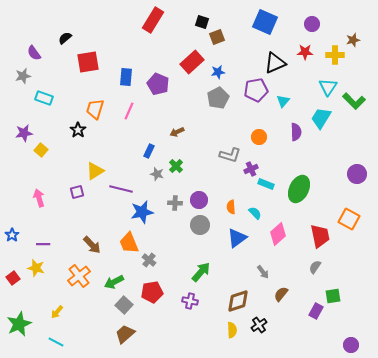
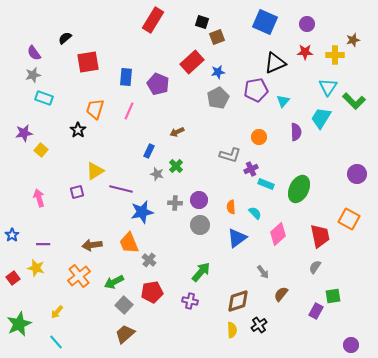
purple circle at (312, 24): moved 5 px left
gray star at (23, 76): moved 10 px right, 1 px up
brown arrow at (92, 245): rotated 126 degrees clockwise
cyan line at (56, 342): rotated 21 degrees clockwise
